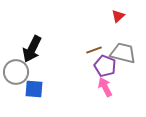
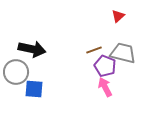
black arrow: rotated 104 degrees counterclockwise
